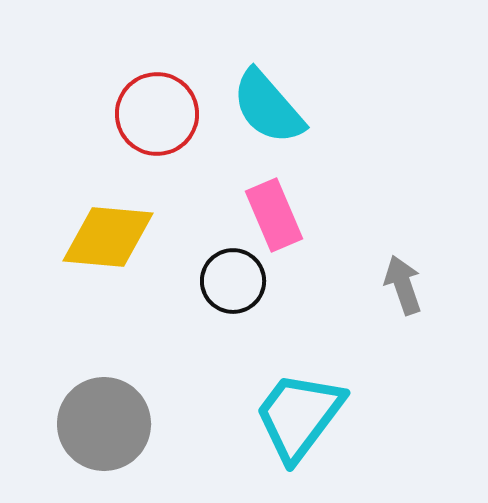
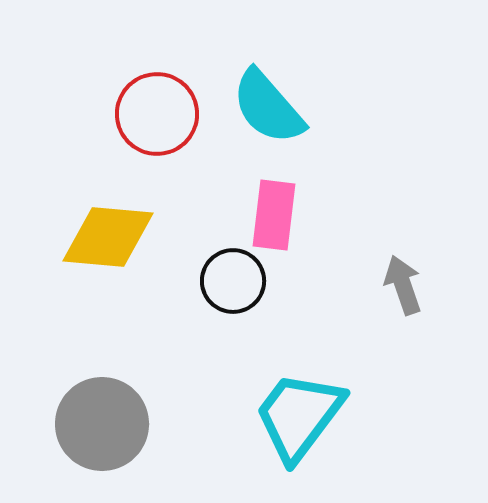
pink rectangle: rotated 30 degrees clockwise
gray circle: moved 2 px left
